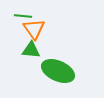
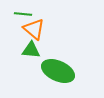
green line: moved 2 px up
orange triangle: rotated 15 degrees counterclockwise
